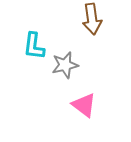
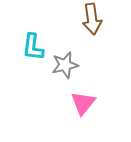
cyan L-shape: moved 1 px left, 1 px down
pink triangle: moved 1 px left, 2 px up; rotated 32 degrees clockwise
